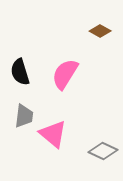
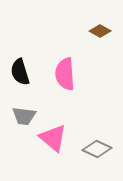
pink semicircle: rotated 36 degrees counterclockwise
gray trapezoid: rotated 90 degrees clockwise
pink triangle: moved 4 px down
gray diamond: moved 6 px left, 2 px up
